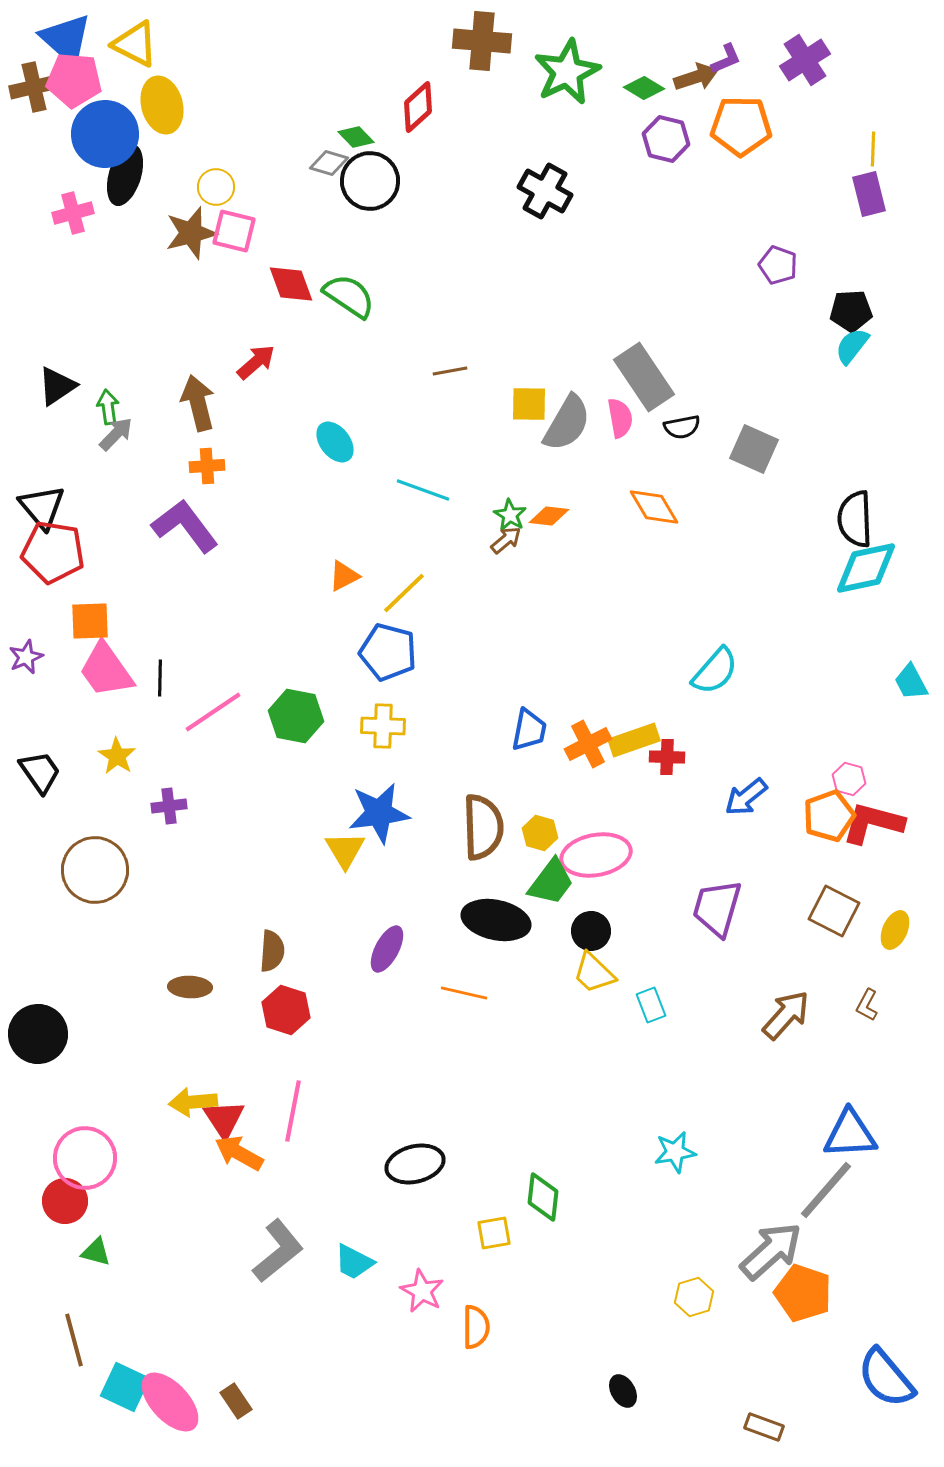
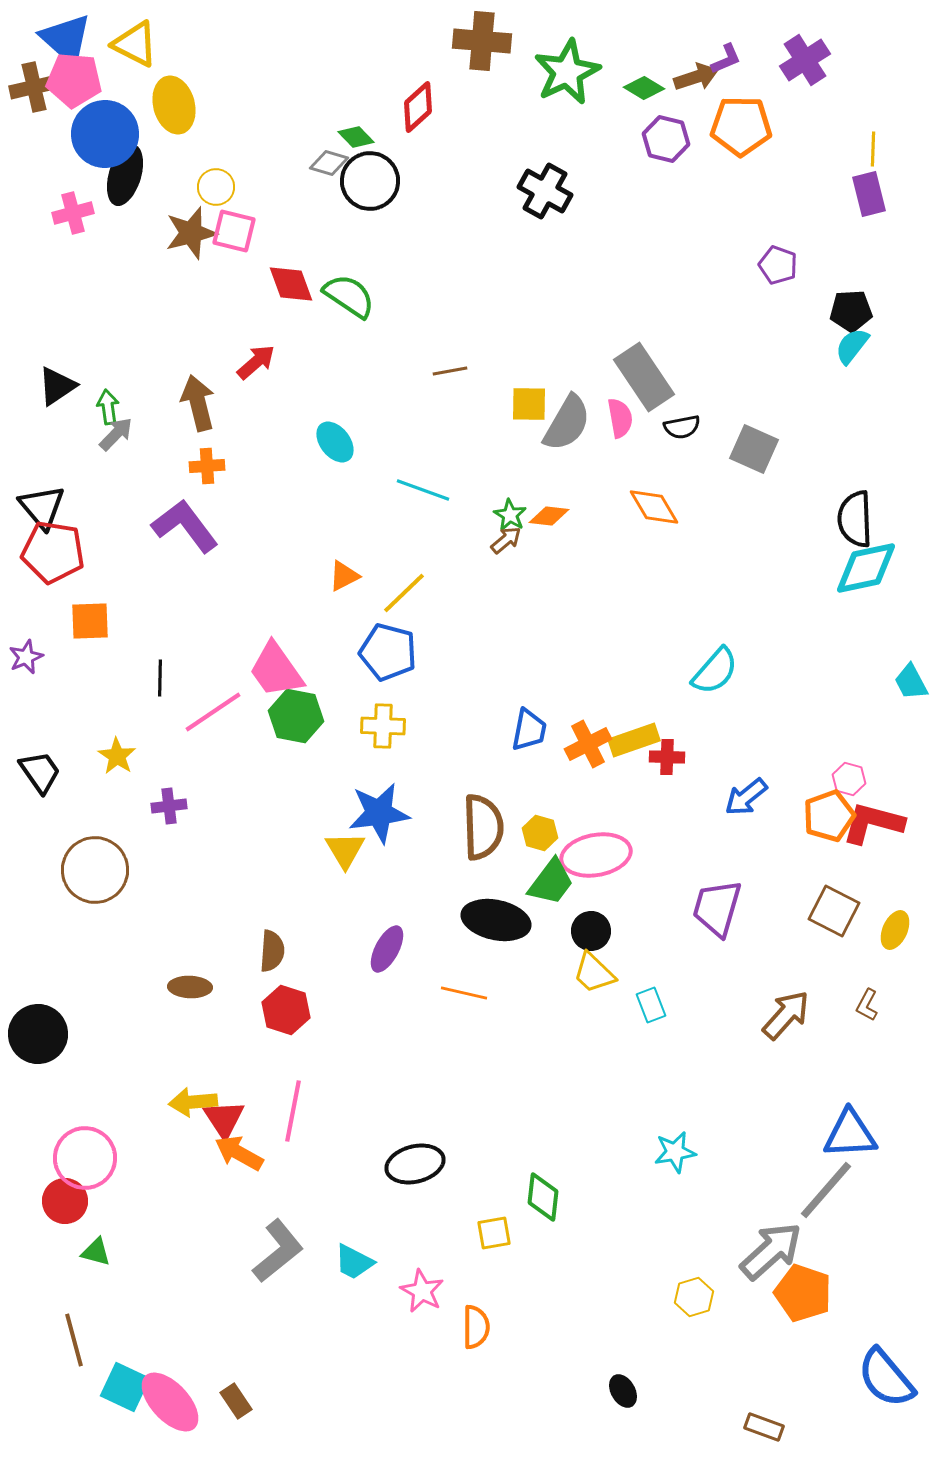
yellow ellipse at (162, 105): moved 12 px right
pink trapezoid at (106, 670): moved 170 px right
